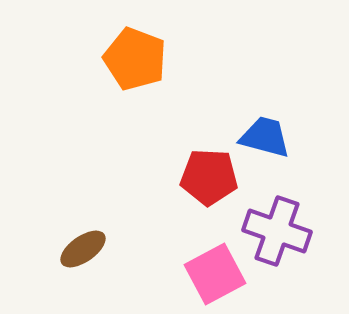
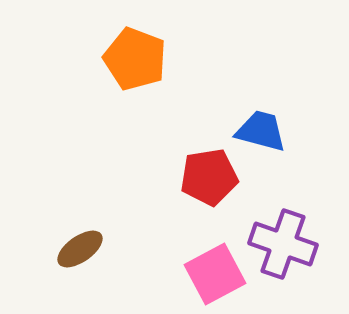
blue trapezoid: moved 4 px left, 6 px up
red pentagon: rotated 12 degrees counterclockwise
purple cross: moved 6 px right, 13 px down
brown ellipse: moved 3 px left
